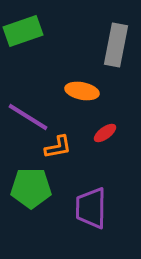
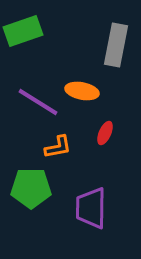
purple line: moved 10 px right, 15 px up
red ellipse: rotated 30 degrees counterclockwise
